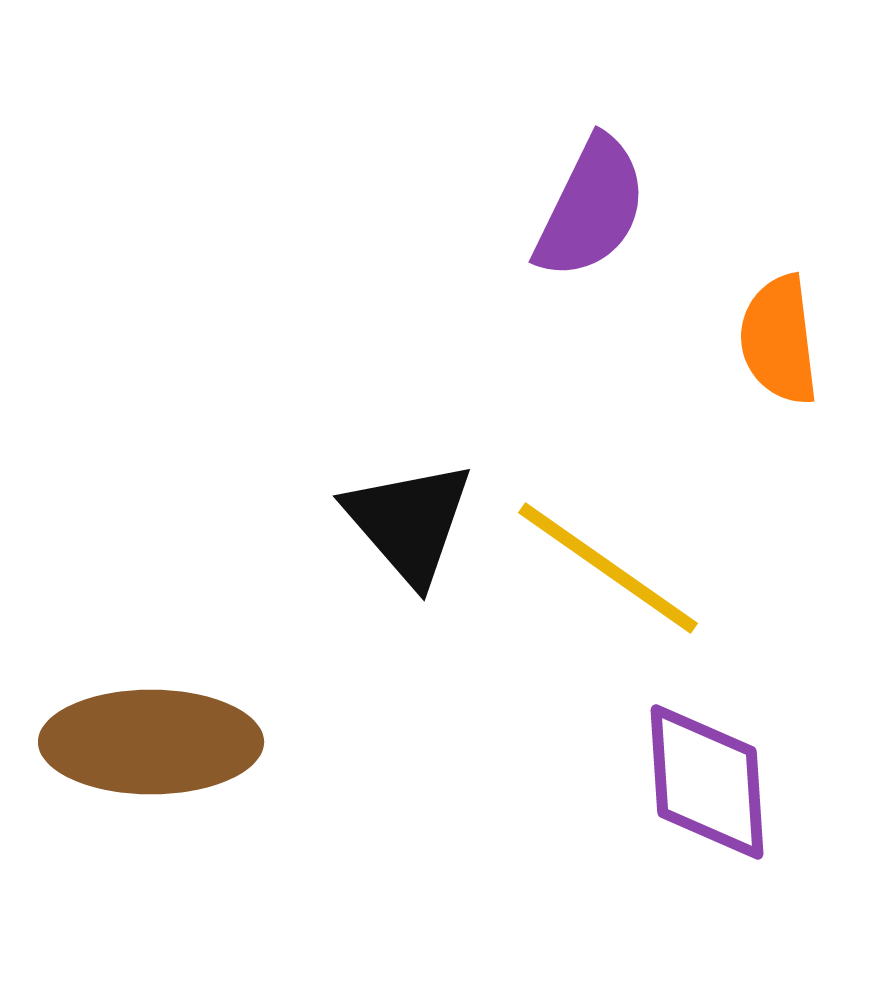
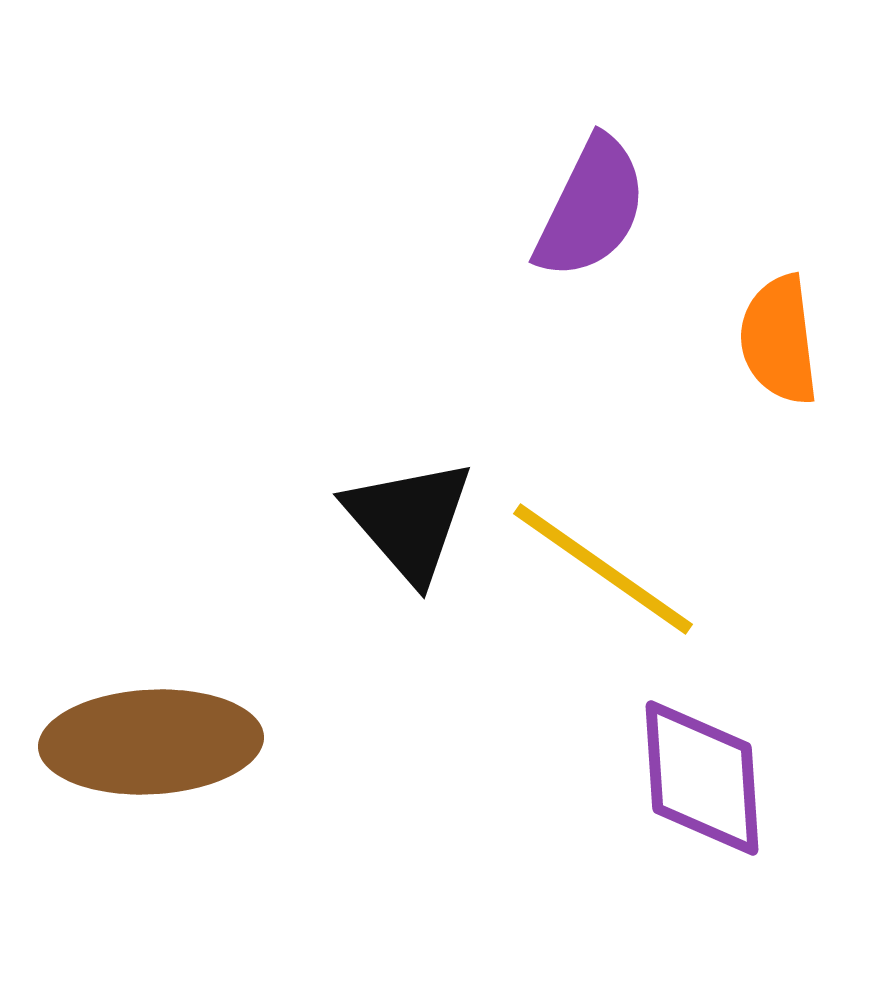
black triangle: moved 2 px up
yellow line: moved 5 px left, 1 px down
brown ellipse: rotated 3 degrees counterclockwise
purple diamond: moved 5 px left, 4 px up
